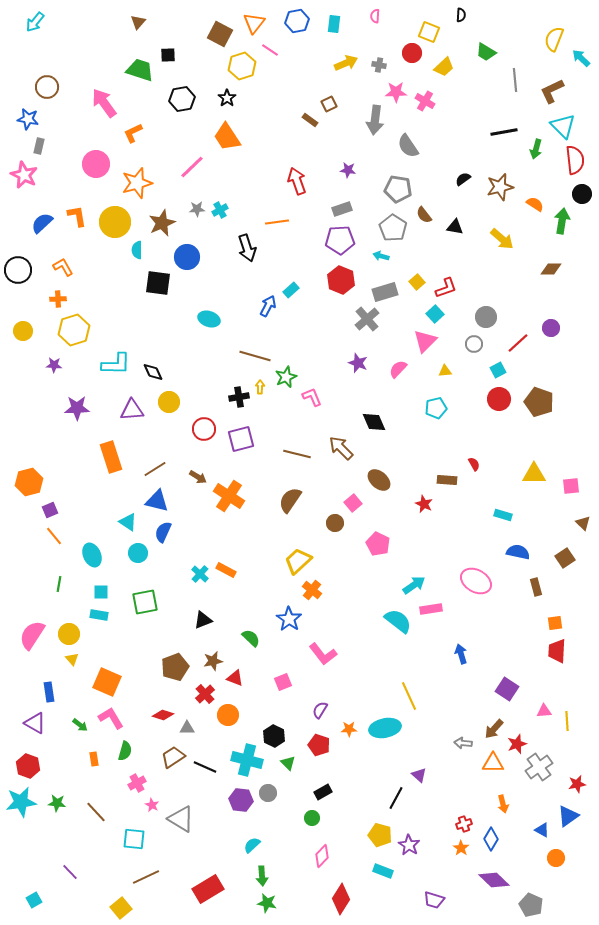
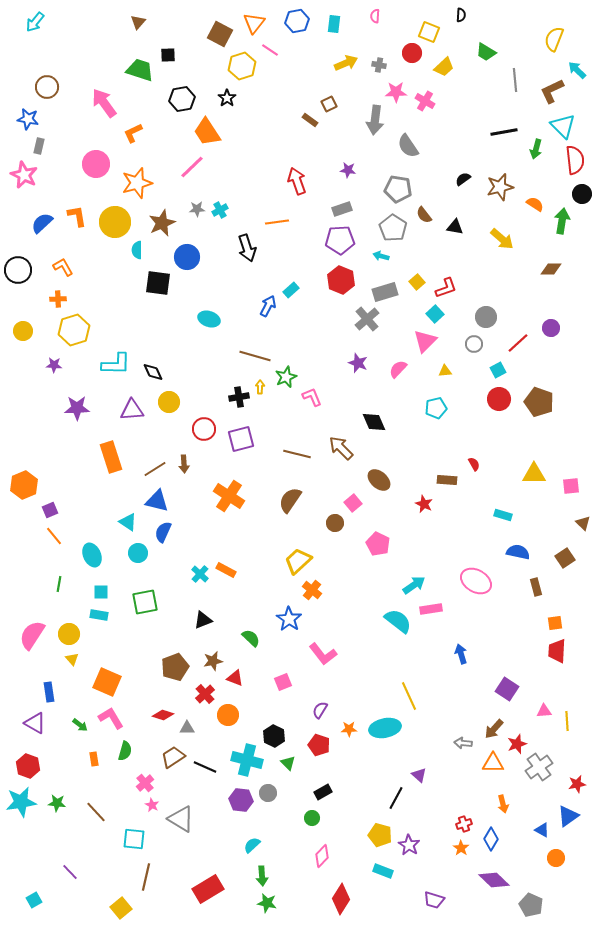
cyan arrow at (581, 58): moved 4 px left, 12 px down
orange trapezoid at (227, 137): moved 20 px left, 5 px up
brown arrow at (198, 477): moved 14 px left, 13 px up; rotated 54 degrees clockwise
orange hexagon at (29, 482): moved 5 px left, 3 px down; rotated 8 degrees counterclockwise
pink cross at (137, 783): moved 8 px right; rotated 12 degrees counterclockwise
brown line at (146, 877): rotated 52 degrees counterclockwise
